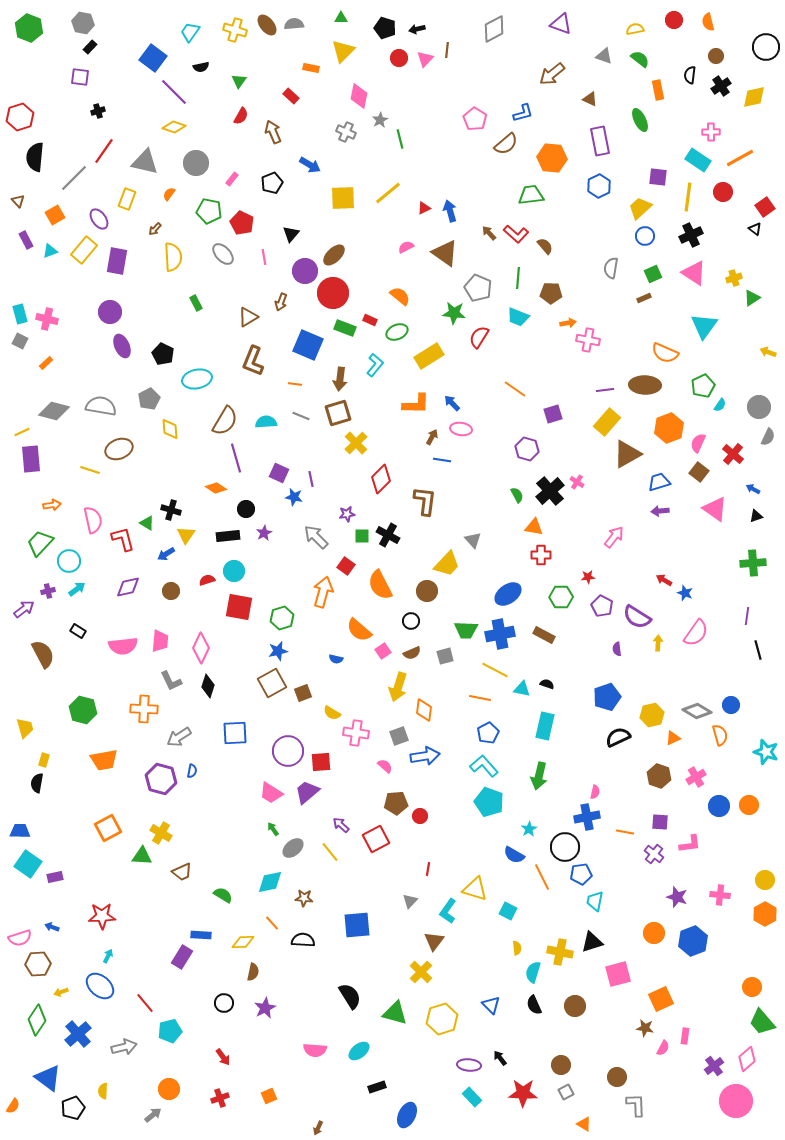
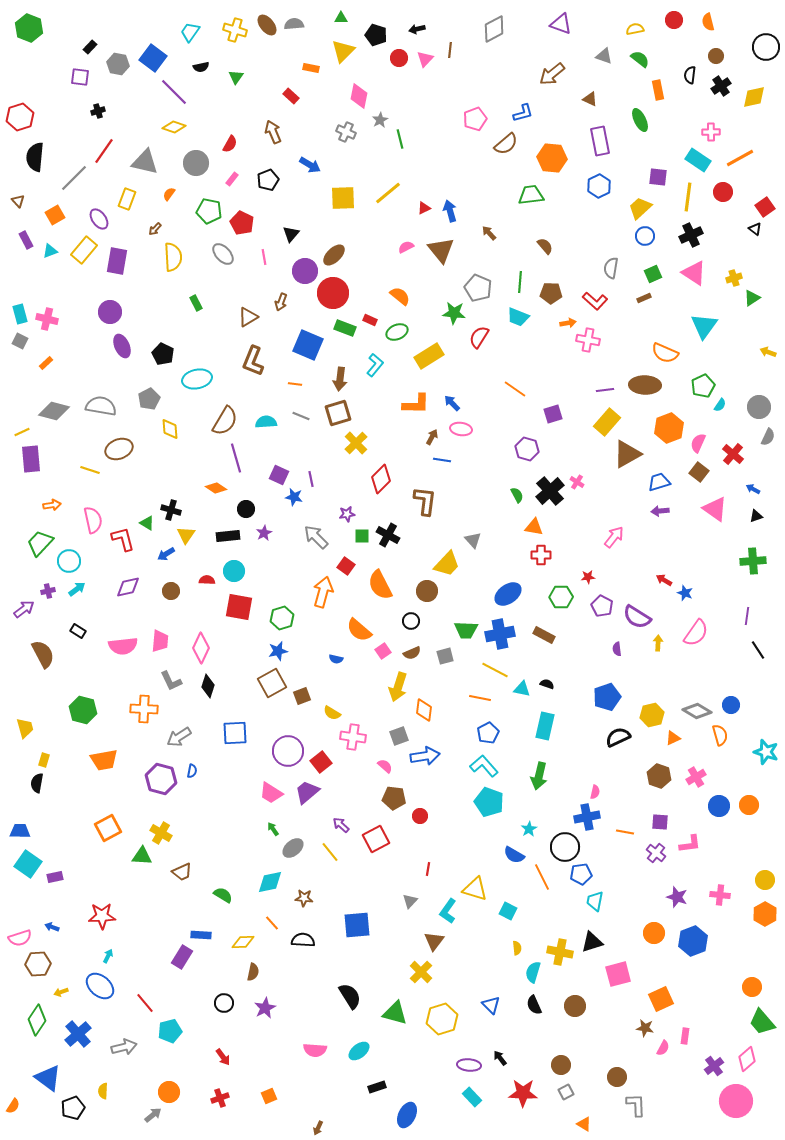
gray hexagon at (83, 23): moved 35 px right, 41 px down
black pentagon at (385, 28): moved 9 px left, 7 px down
brown line at (447, 50): moved 3 px right
green triangle at (239, 81): moved 3 px left, 4 px up
red semicircle at (241, 116): moved 11 px left, 28 px down
pink pentagon at (475, 119): rotated 20 degrees clockwise
black pentagon at (272, 183): moved 4 px left, 3 px up
red L-shape at (516, 234): moved 79 px right, 67 px down
brown triangle at (445, 253): moved 4 px left, 3 px up; rotated 16 degrees clockwise
green line at (518, 278): moved 2 px right, 4 px down
purple square at (279, 473): moved 2 px down
green cross at (753, 563): moved 2 px up
red semicircle at (207, 580): rotated 21 degrees clockwise
black line at (758, 650): rotated 18 degrees counterclockwise
brown square at (303, 693): moved 1 px left, 3 px down
pink cross at (356, 733): moved 3 px left, 4 px down
red square at (321, 762): rotated 35 degrees counterclockwise
brown pentagon at (396, 803): moved 2 px left, 5 px up; rotated 10 degrees clockwise
purple cross at (654, 854): moved 2 px right, 1 px up
orange circle at (169, 1089): moved 3 px down
